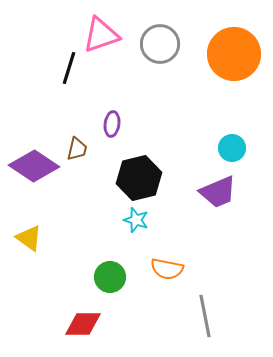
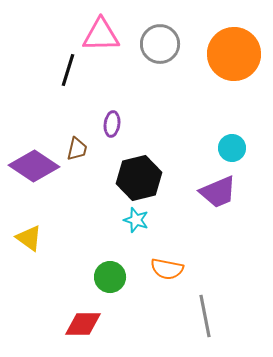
pink triangle: rotated 18 degrees clockwise
black line: moved 1 px left, 2 px down
